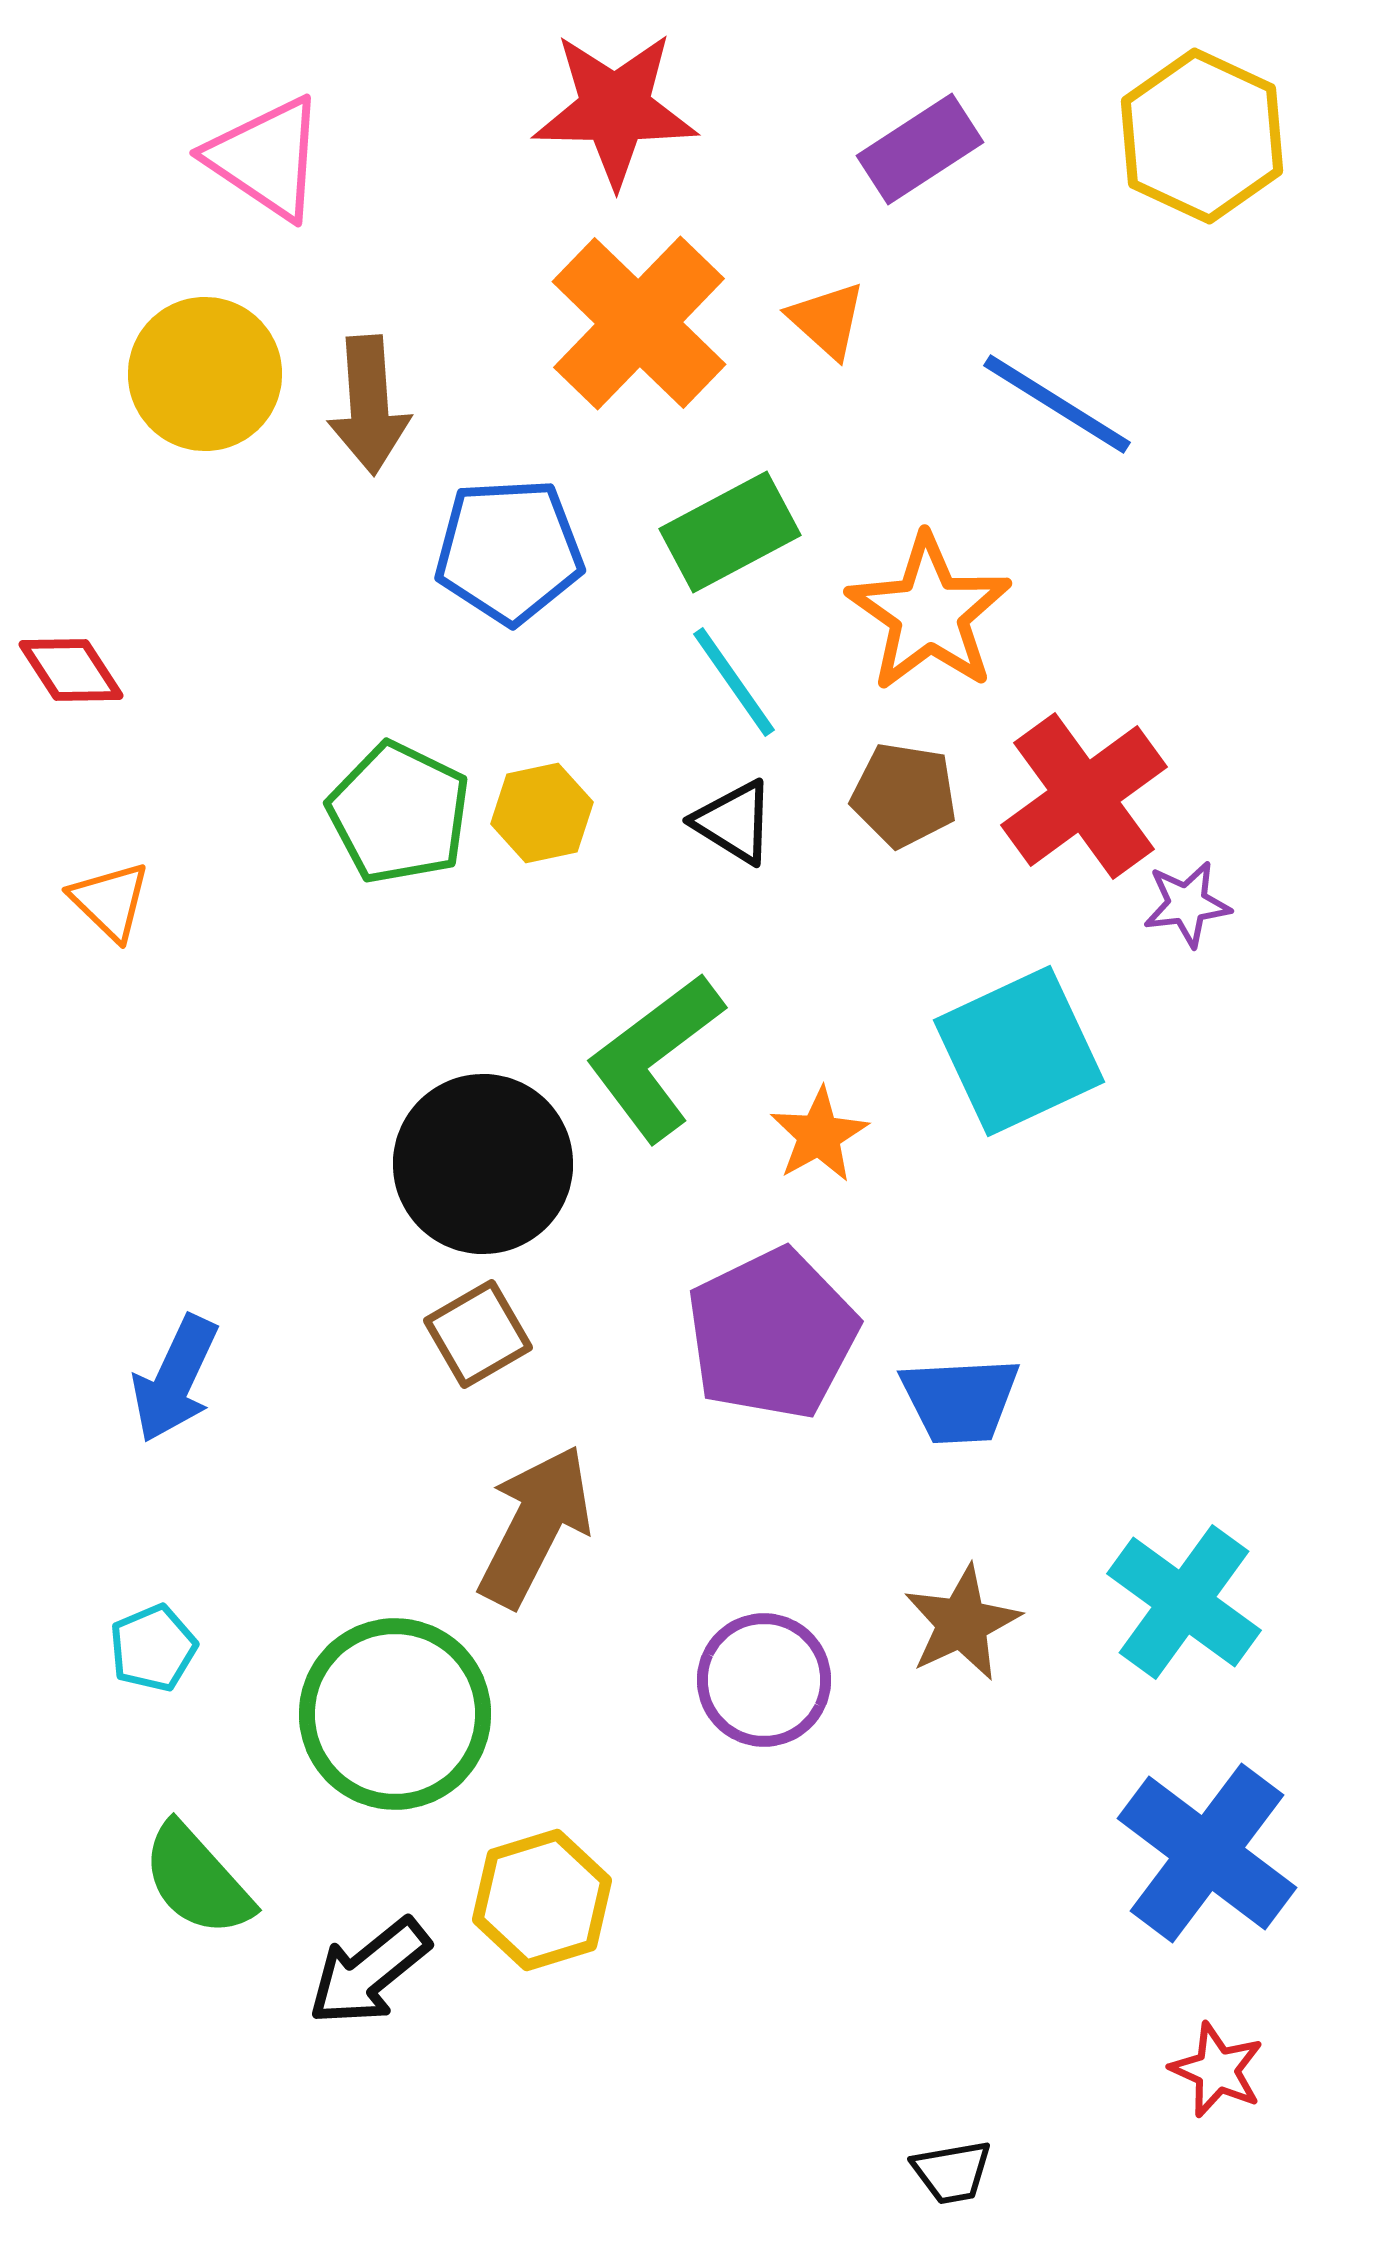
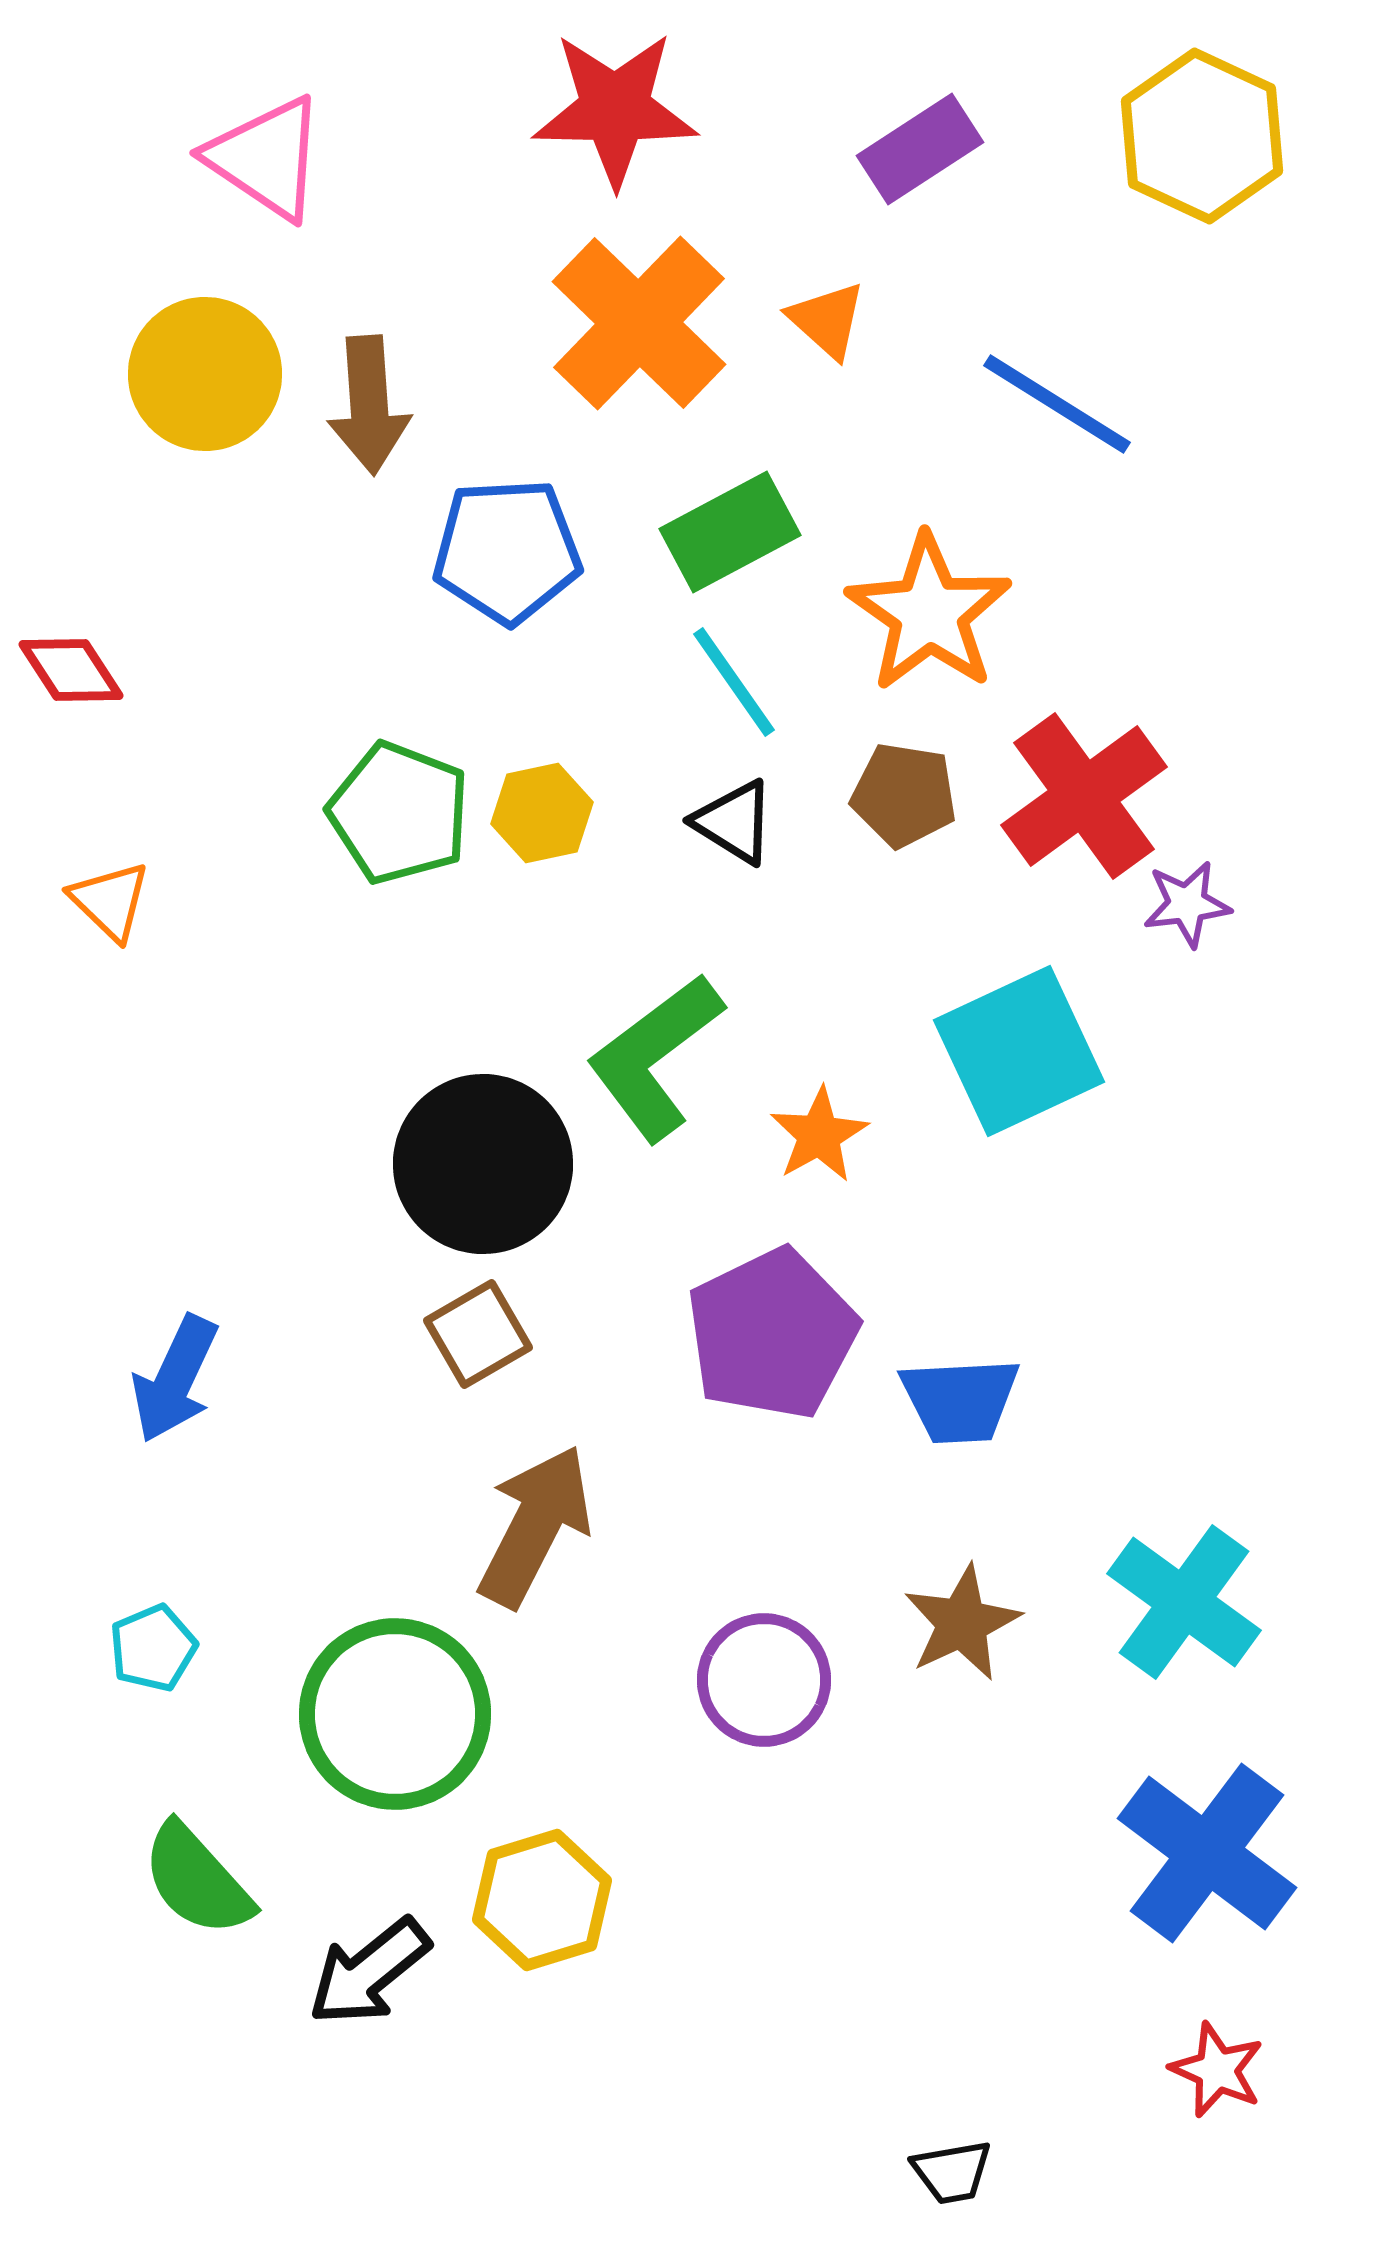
blue pentagon at (509, 551): moved 2 px left
green pentagon at (399, 813): rotated 5 degrees counterclockwise
